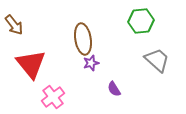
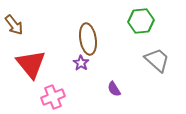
brown ellipse: moved 5 px right
purple star: moved 10 px left; rotated 21 degrees counterclockwise
pink cross: rotated 15 degrees clockwise
